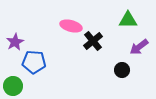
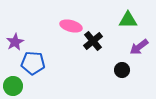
blue pentagon: moved 1 px left, 1 px down
